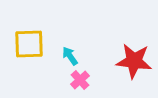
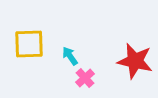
red star: moved 1 px right; rotated 6 degrees clockwise
pink cross: moved 5 px right, 2 px up
